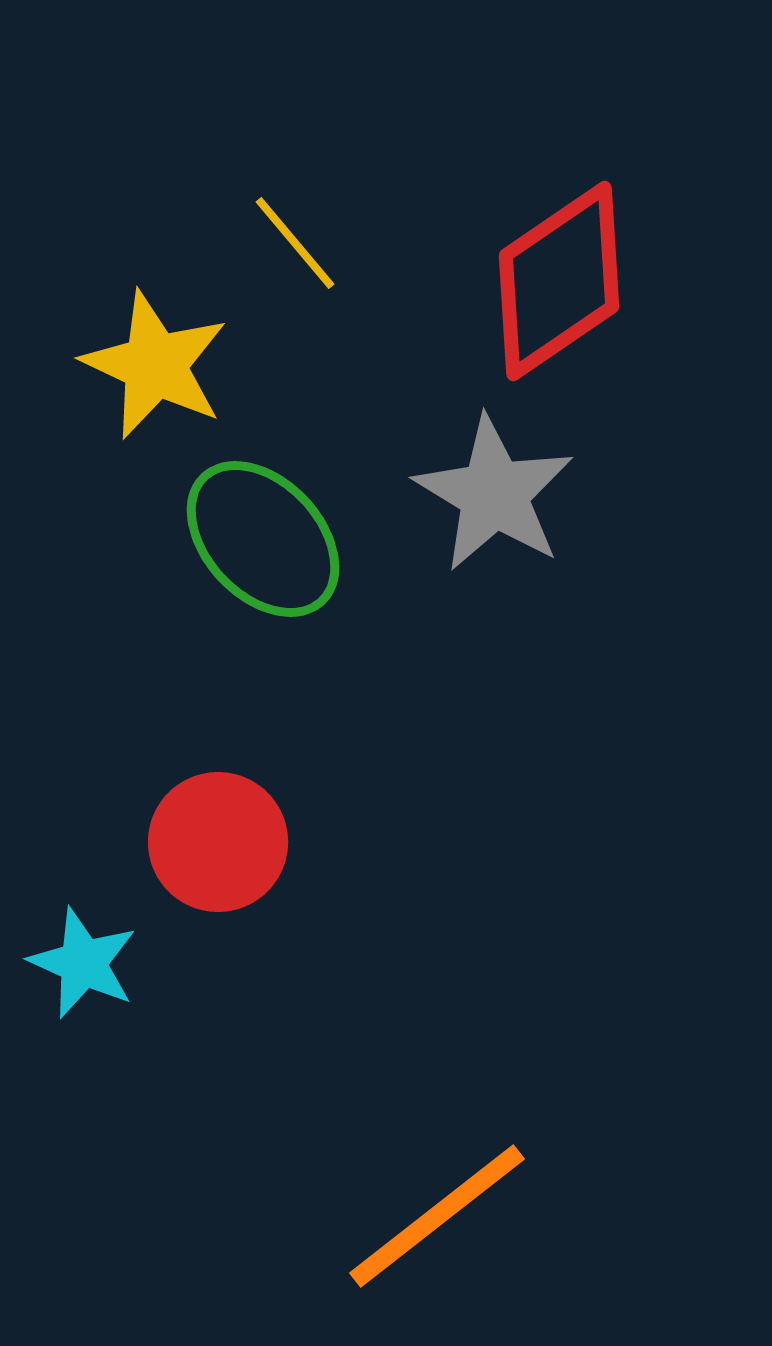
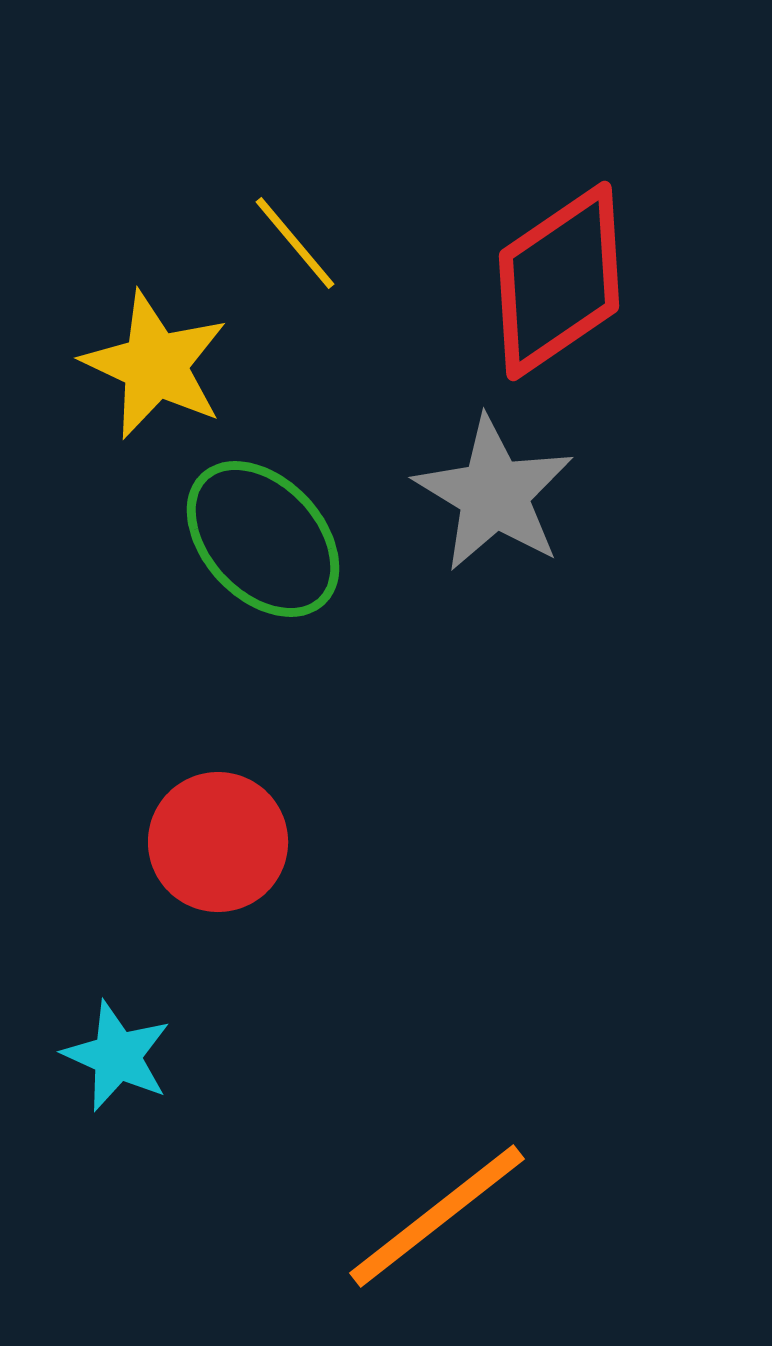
cyan star: moved 34 px right, 93 px down
